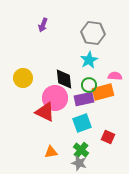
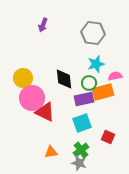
cyan star: moved 7 px right, 4 px down; rotated 12 degrees clockwise
pink semicircle: rotated 16 degrees counterclockwise
green circle: moved 2 px up
pink circle: moved 23 px left
green cross: rotated 14 degrees clockwise
